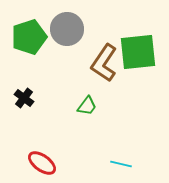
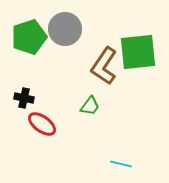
gray circle: moved 2 px left
brown L-shape: moved 3 px down
black cross: rotated 24 degrees counterclockwise
green trapezoid: moved 3 px right
red ellipse: moved 39 px up
